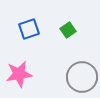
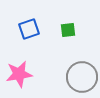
green square: rotated 28 degrees clockwise
